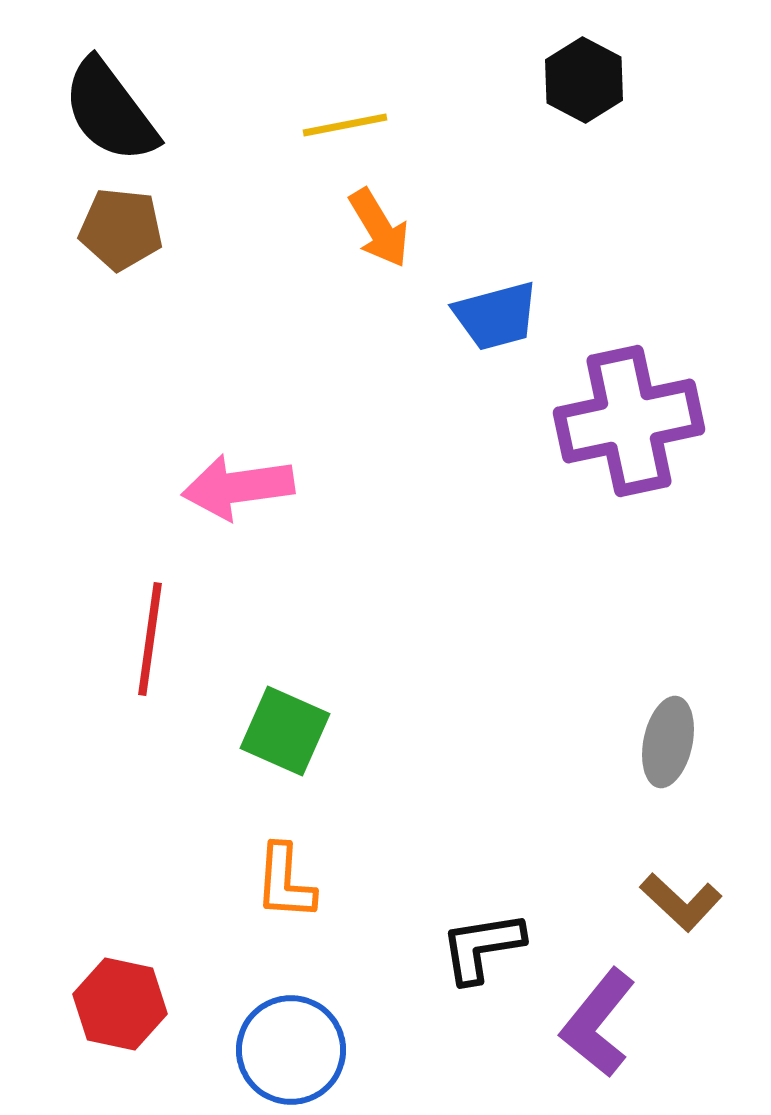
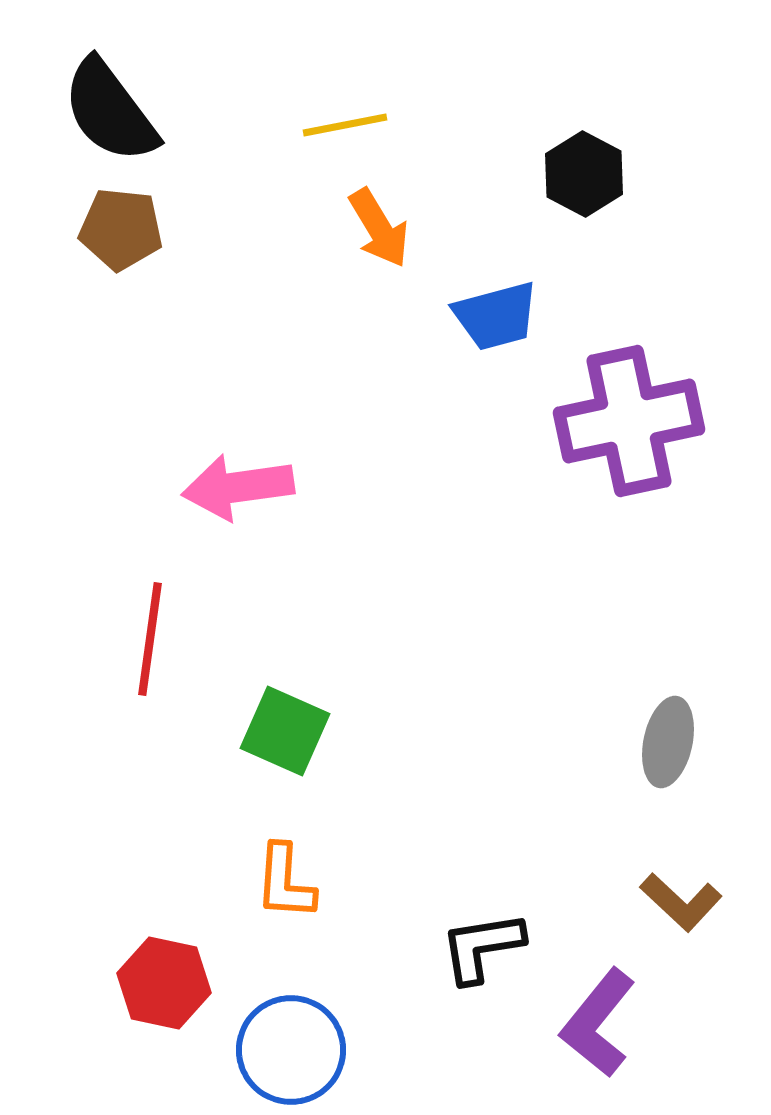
black hexagon: moved 94 px down
red hexagon: moved 44 px right, 21 px up
